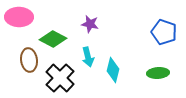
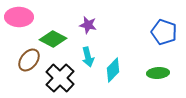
purple star: moved 2 px left, 1 px down
brown ellipse: rotated 45 degrees clockwise
cyan diamond: rotated 30 degrees clockwise
